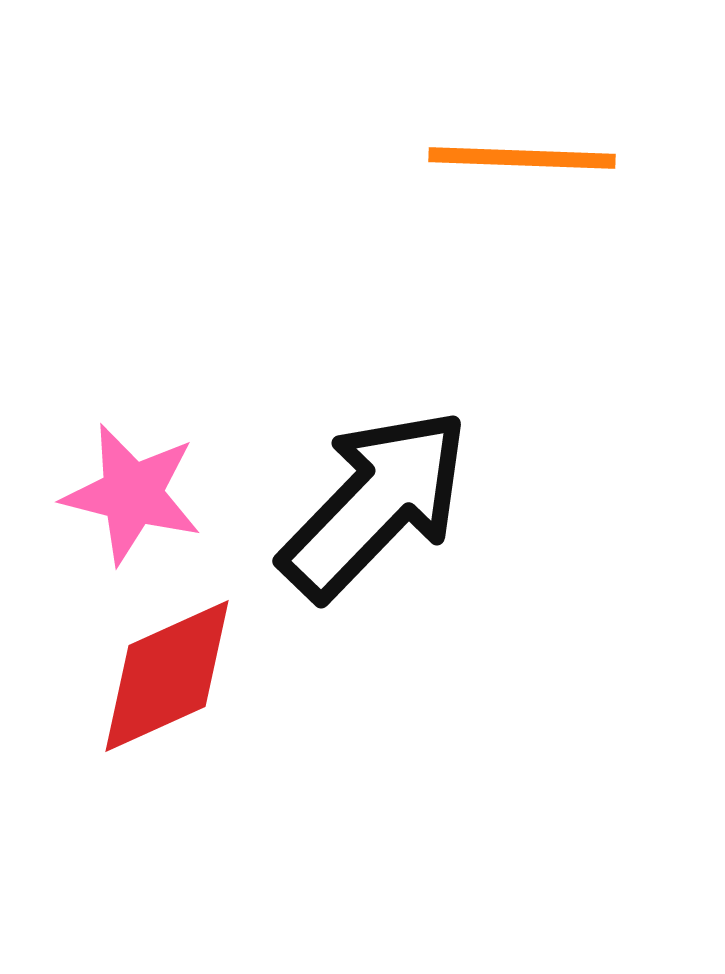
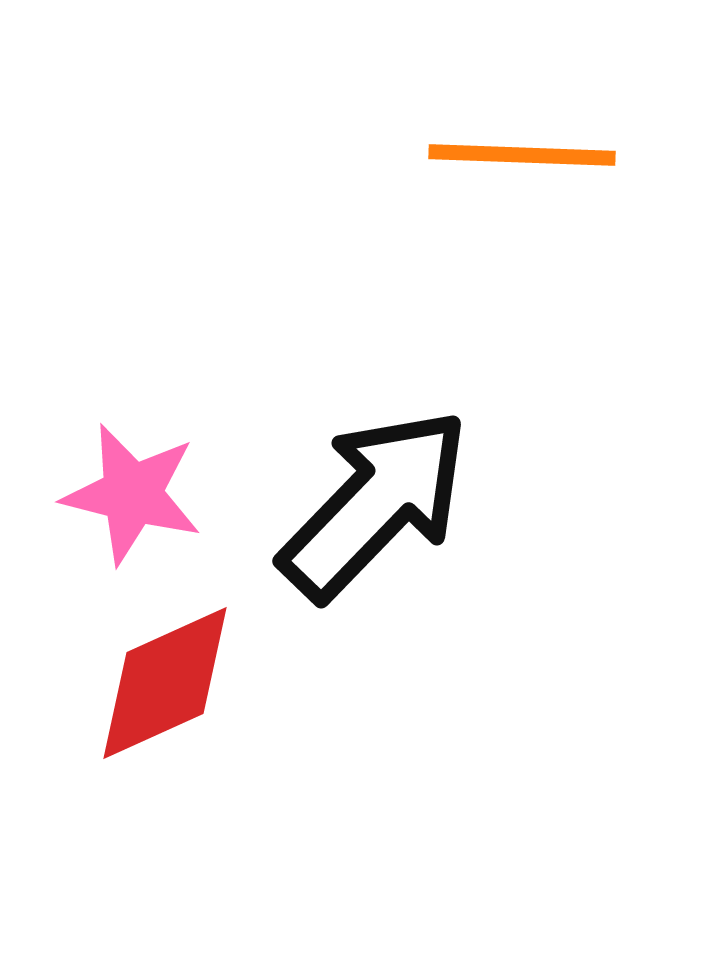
orange line: moved 3 px up
red diamond: moved 2 px left, 7 px down
